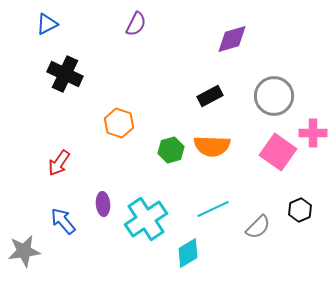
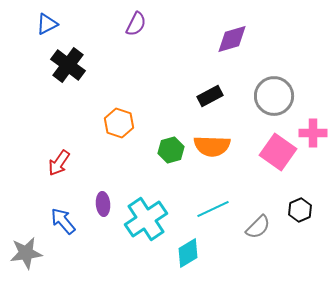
black cross: moved 3 px right, 9 px up; rotated 12 degrees clockwise
gray star: moved 2 px right, 2 px down
